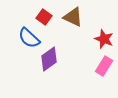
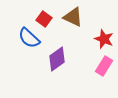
red square: moved 2 px down
purple diamond: moved 8 px right
